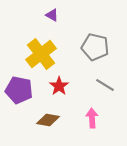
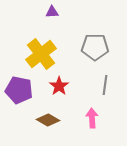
purple triangle: moved 3 px up; rotated 32 degrees counterclockwise
gray pentagon: rotated 12 degrees counterclockwise
gray line: rotated 66 degrees clockwise
brown diamond: rotated 20 degrees clockwise
